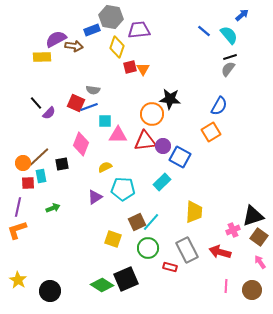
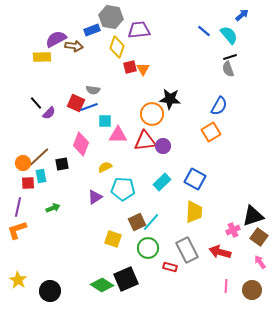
gray semicircle at (228, 69): rotated 56 degrees counterclockwise
blue square at (180, 157): moved 15 px right, 22 px down
